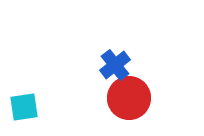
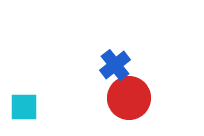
cyan square: rotated 8 degrees clockwise
